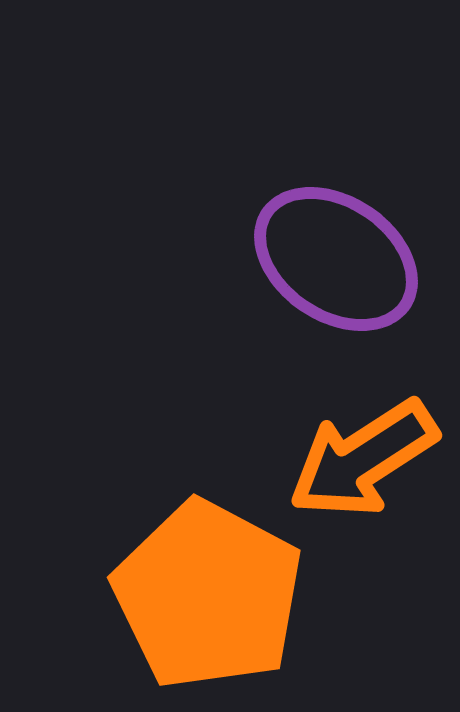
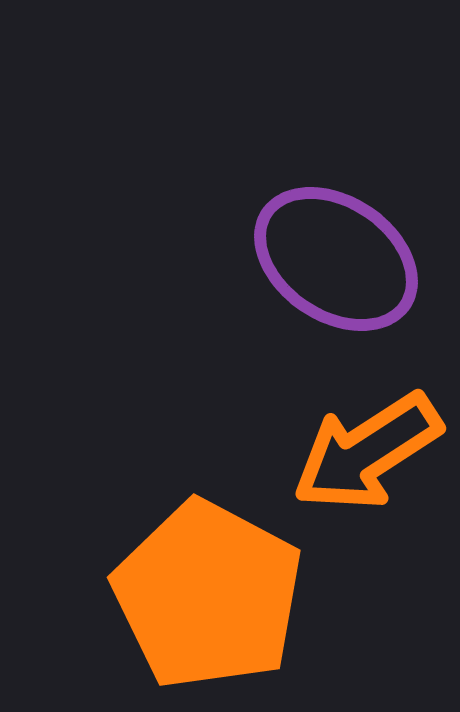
orange arrow: moved 4 px right, 7 px up
